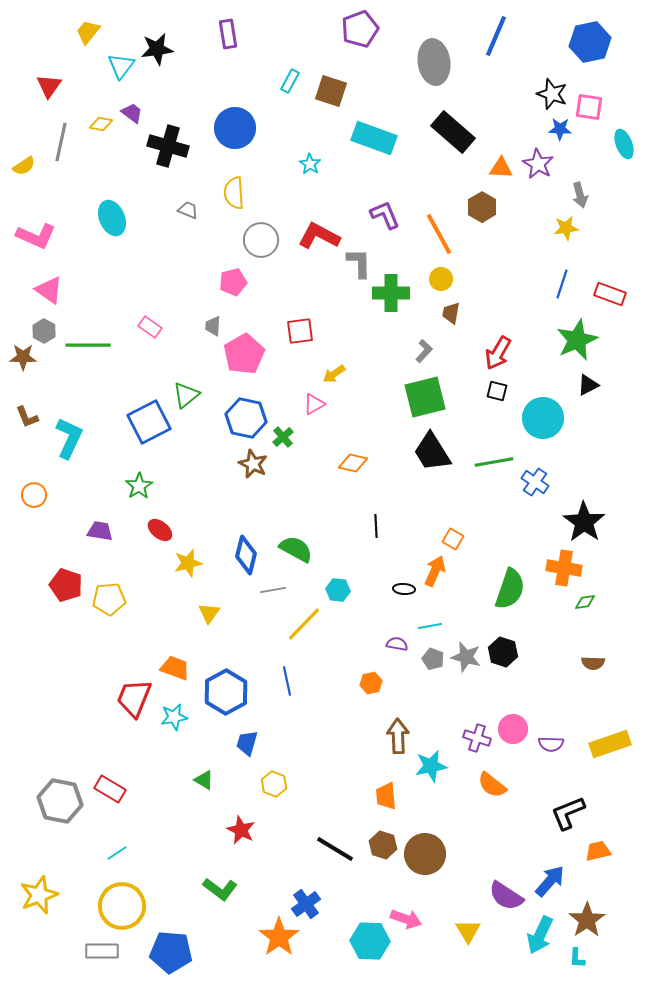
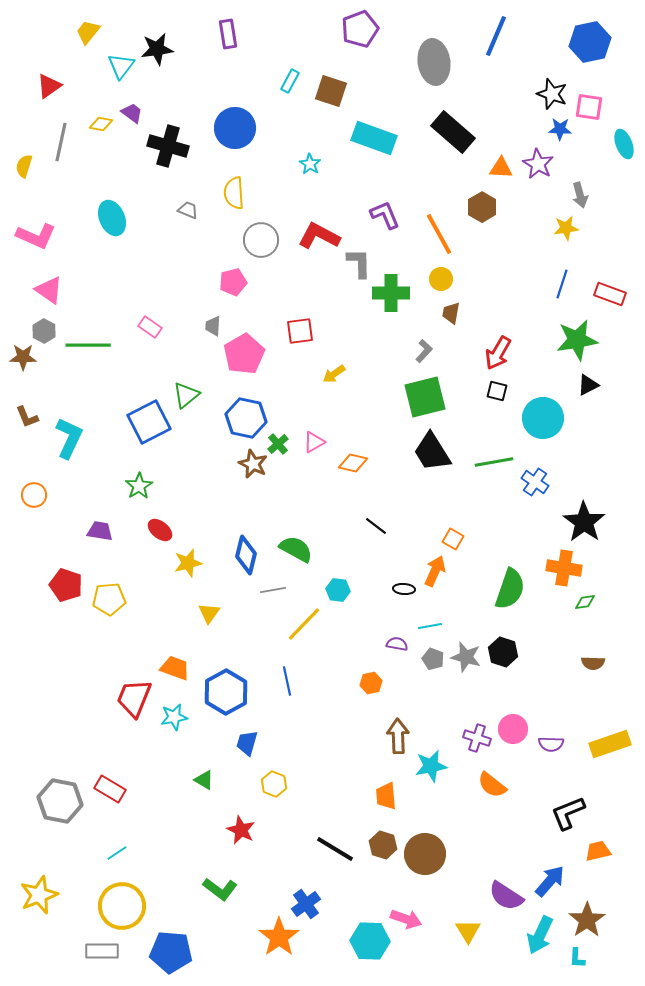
red triangle at (49, 86): rotated 20 degrees clockwise
yellow semicircle at (24, 166): rotated 140 degrees clockwise
green star at (577, 340): rotated 15 degrees clockwise
pink triangle at (314, 404): moved 38 px down
green cross at (283, 437): moved 5 px left, 7 px down
black line at (376, 526): rotated 50 degrees counterclockwise
